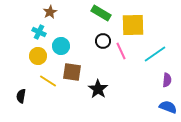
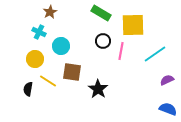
pink line: rotated 36 degrees clockwise
yellow circle: moved 3 px left, 3 px down
purple semicircle: rotated 120 degrees counterclockwise
black semicircle: moved 7 px right, 7 px up
blue semicircle: moved 2 px down
